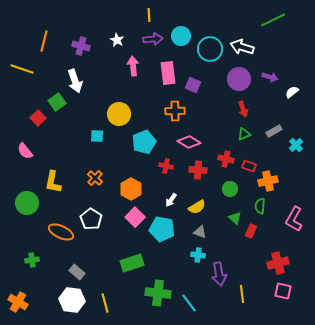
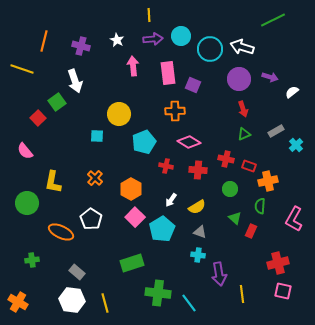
gray rectangle at (274, 131): moved 2 px right
cyan pentagon at (162, 229): rotated 30 degrees clockwise
